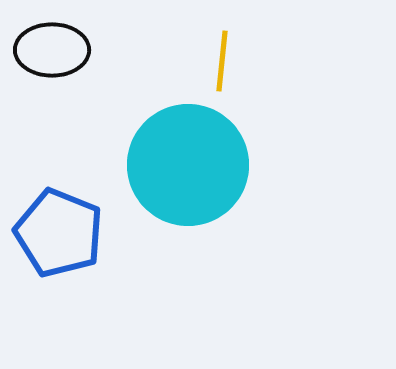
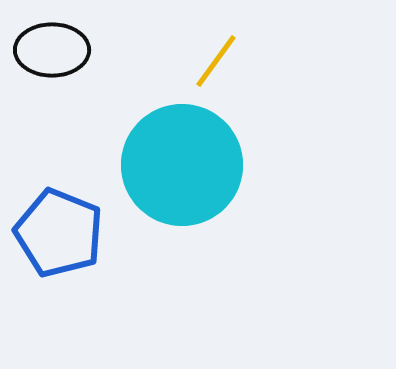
yellow line: moved 6 px left; rotated 30 degrees clockwise
cyan circle: moved 6 px left
